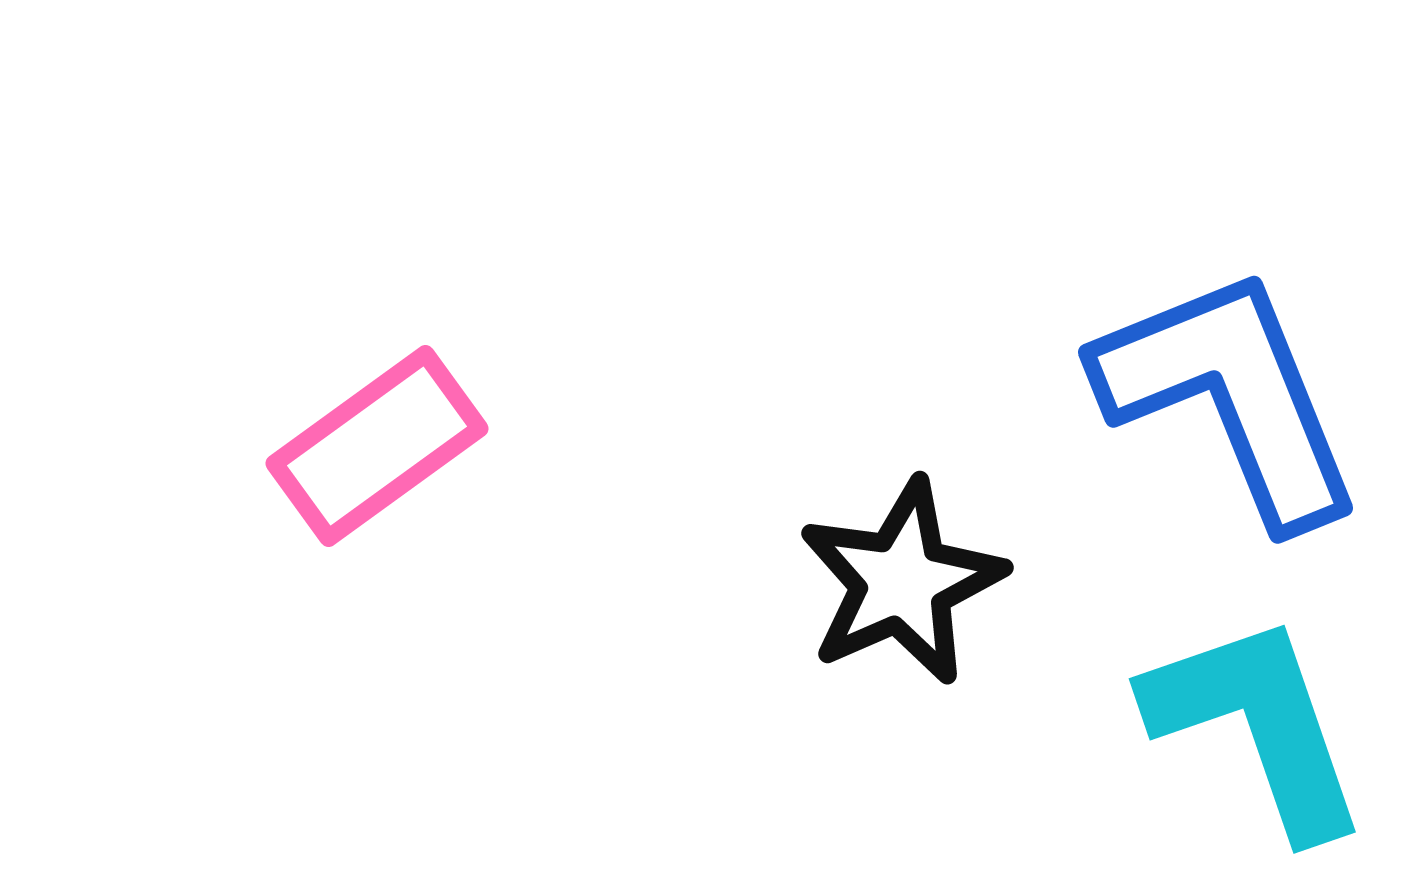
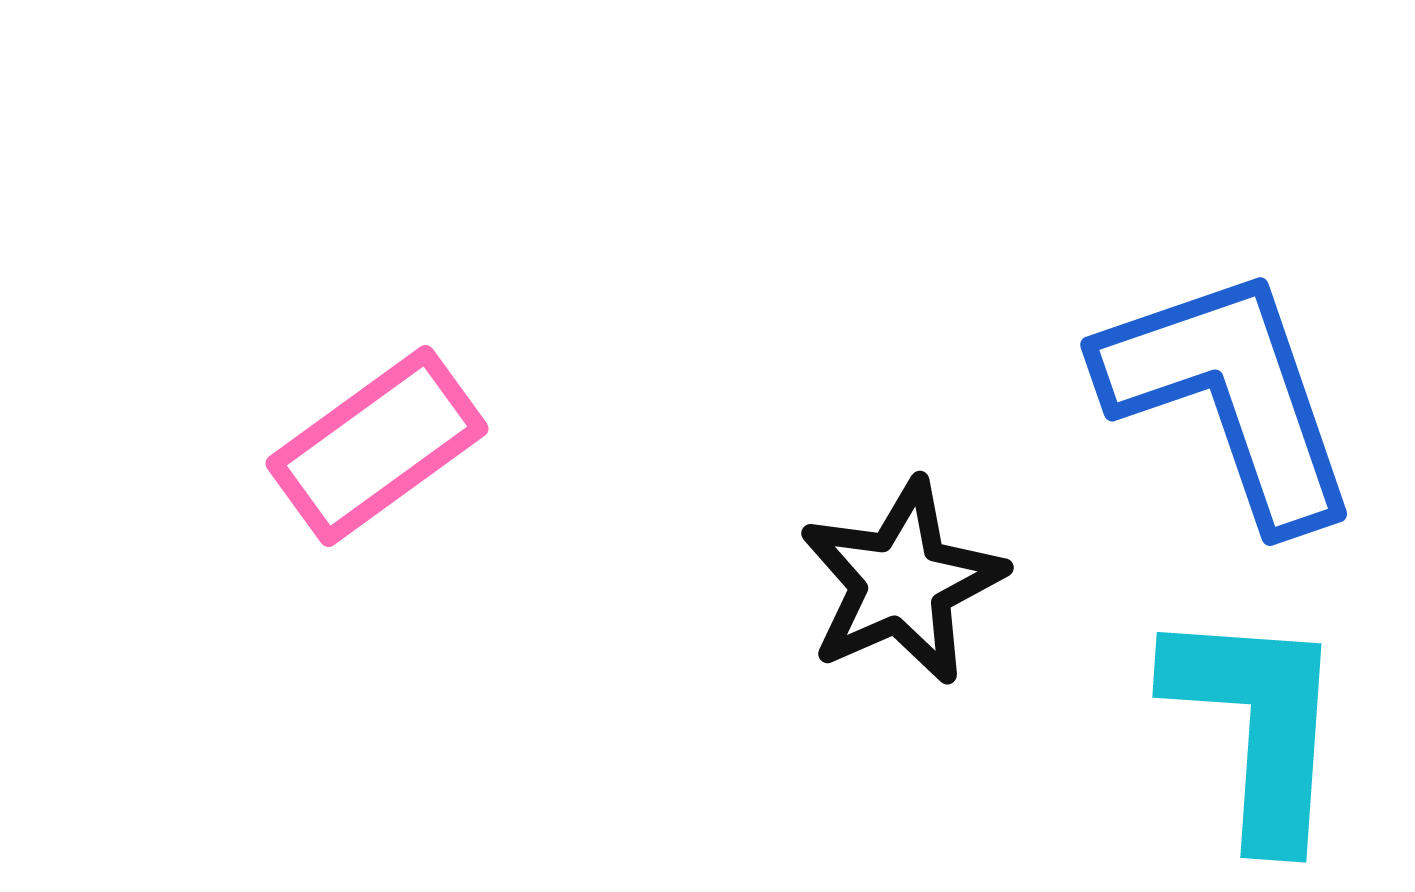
blue L-shape: rotated 3 degrees clockwise
cyan L-shape: rotated 23 degrees clockwise
